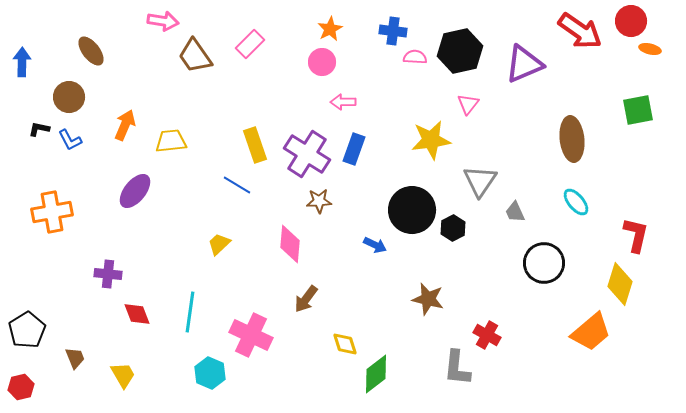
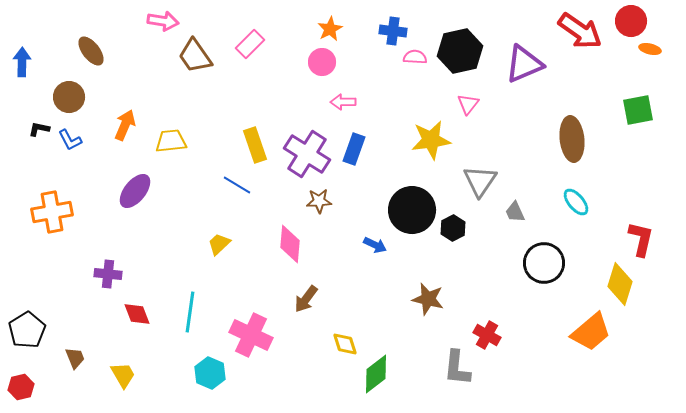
red L-shape at (636, 235): moved 5 px right, 4 px down
